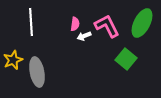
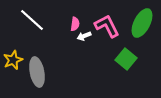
white line: moved 1 px right, 2 px up; rotated 44 degrees counterclockwise
